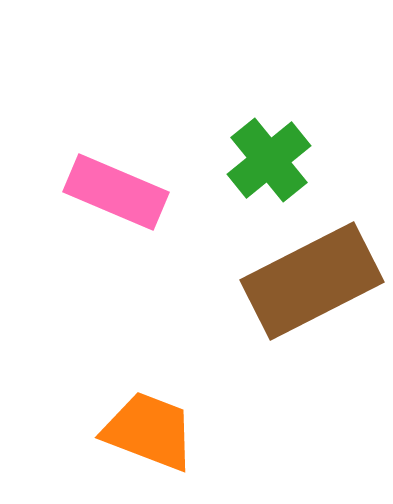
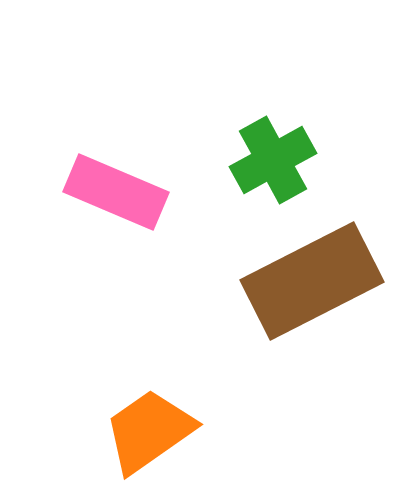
green cross: moved 4 px right; rotated 10 degrees clockwise
orange trapezoid: rotated 56 degrees counterclockwise
